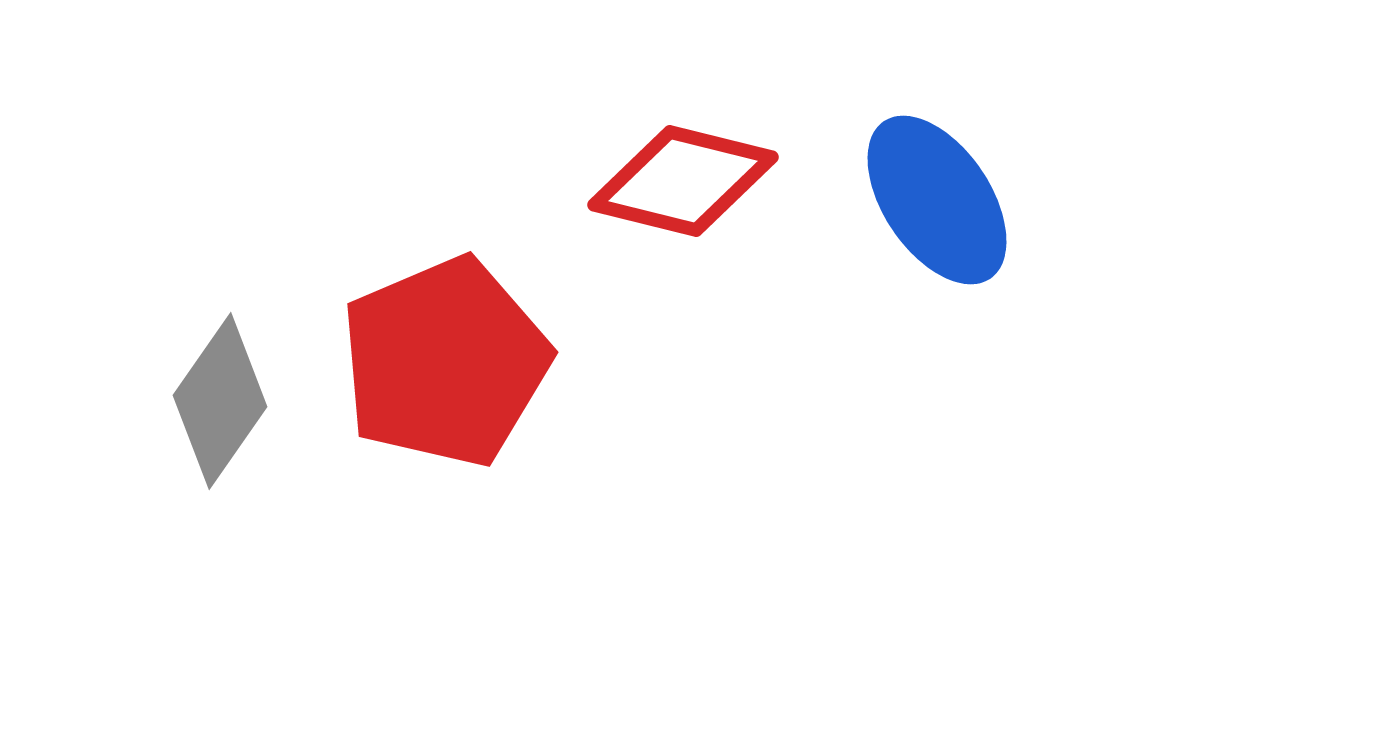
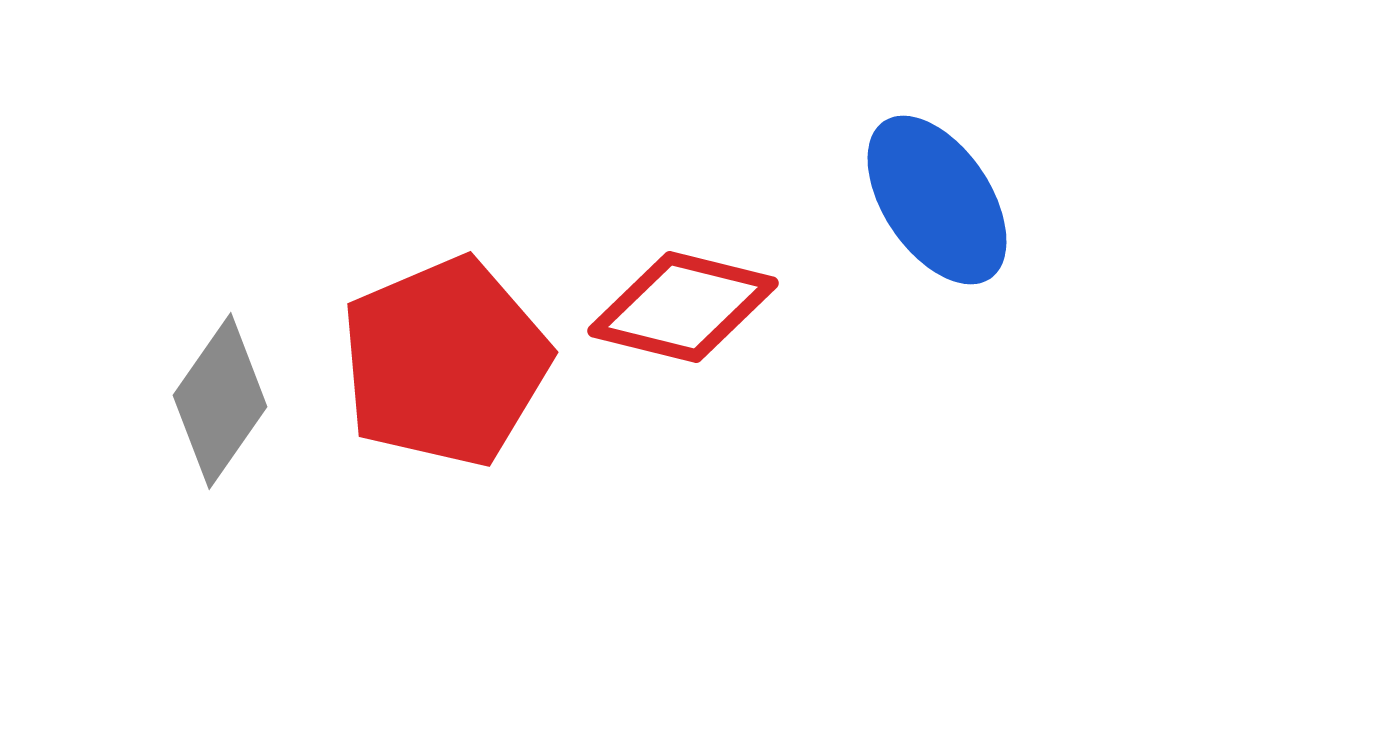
red diamond: moved 126 px down
